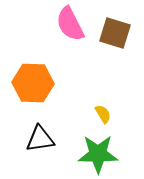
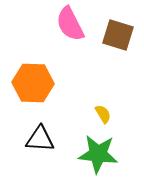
brown square: moved 3 px right, 2 px down
black triangle: rotated 12 degrees clockwise
green star: rotated 6 degrees clockwise
